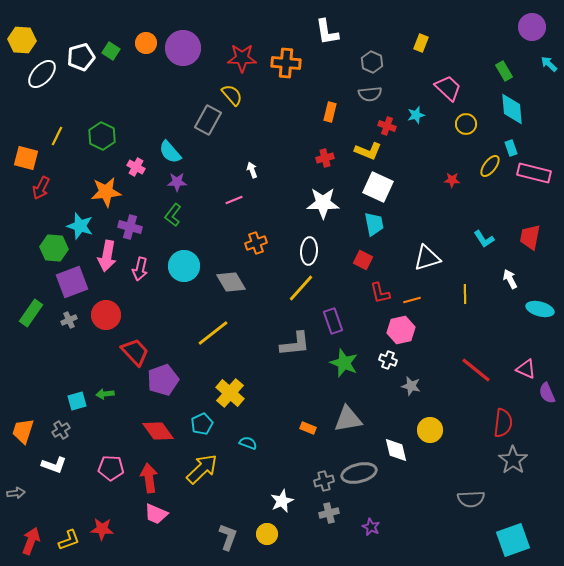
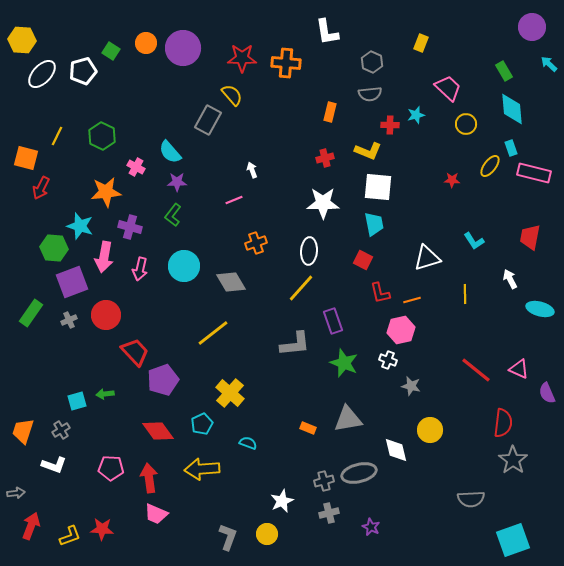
white pentagon at (81, 57): moved 2 px right, 14 px down
red cross at (387, 126): moved 3 px right, 1 px up; rotated 18 degrees counterclockwise
white square at (378, 187): rotated 20 degrees counterclockwise
cyan L-shape at (484, 239): moved 10 px left, 2 px down
pink arrow at (107, 256): moved 3 px left, 1 px down
pink triangle at (526, 369): moved 7 px left
yellow arrow at (202, 469): rotated 140 degrees counterclockwise
yellow L-shape at (69, 540): moved 1 px right, 4 px up
red arrow at (31, 541): moved 15 px up
